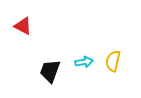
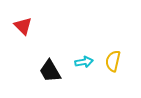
red triangle: rotated 18 degrees clockwise
black trapezoid: rotated 50 degrees counterclockwise
